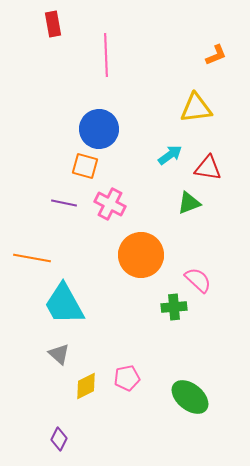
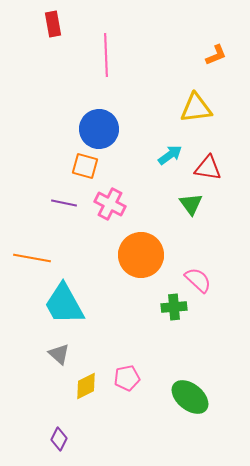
green triangle: moved 2 px right, 1 px down; rotated 45 degrees counterclockwise
